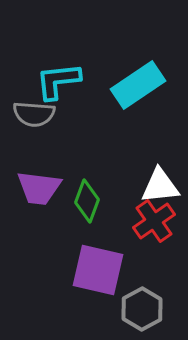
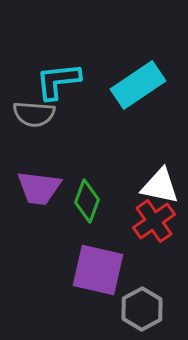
white triangle: rotated 18 degrees clockwise
